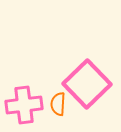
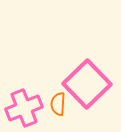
pink cross: moved 3 px down; rotated 15 degrees counterclockwise
